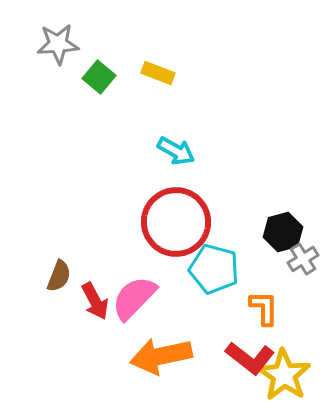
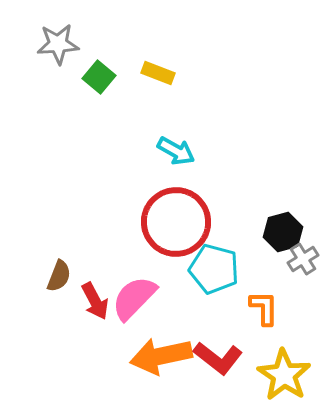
red L-shape: moved 32 px left
